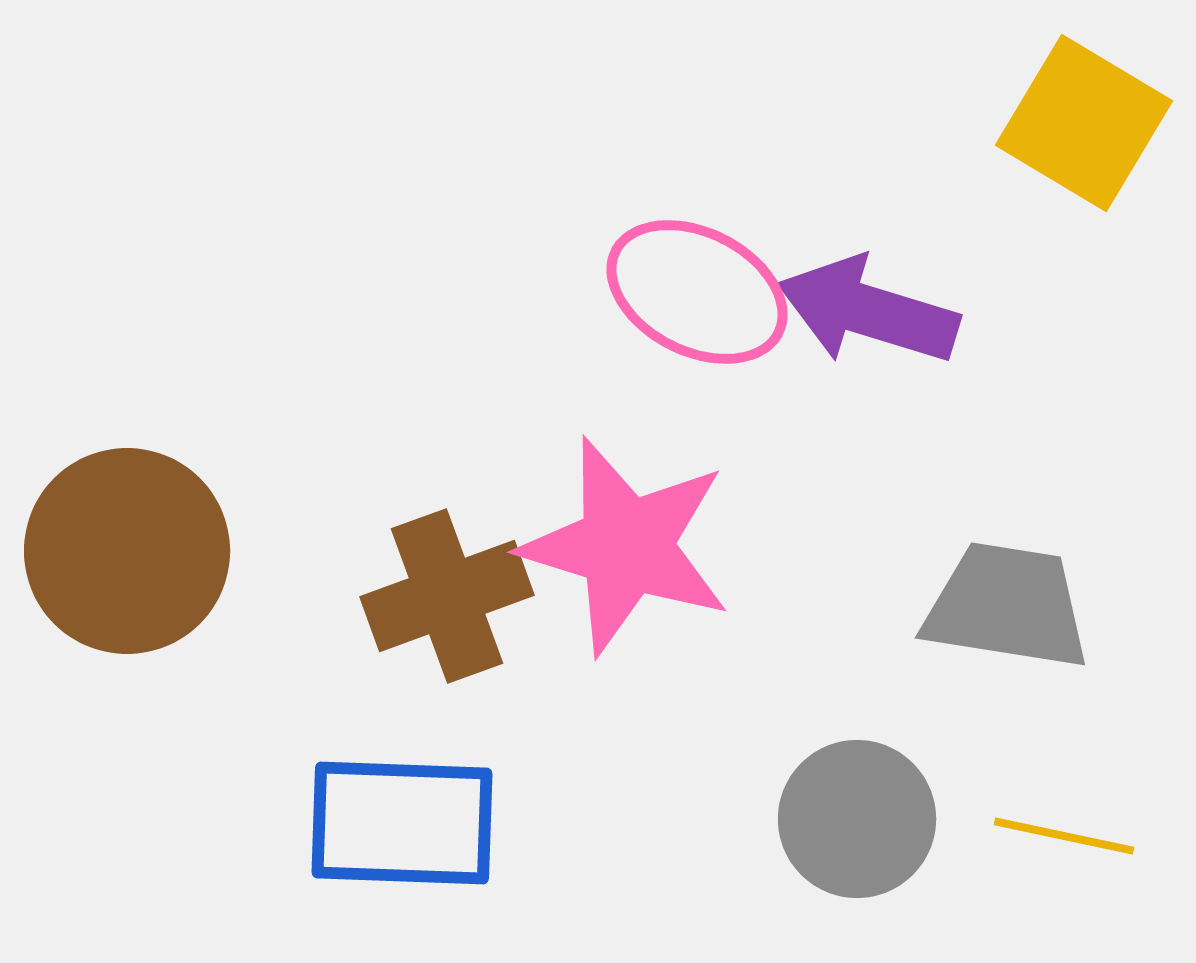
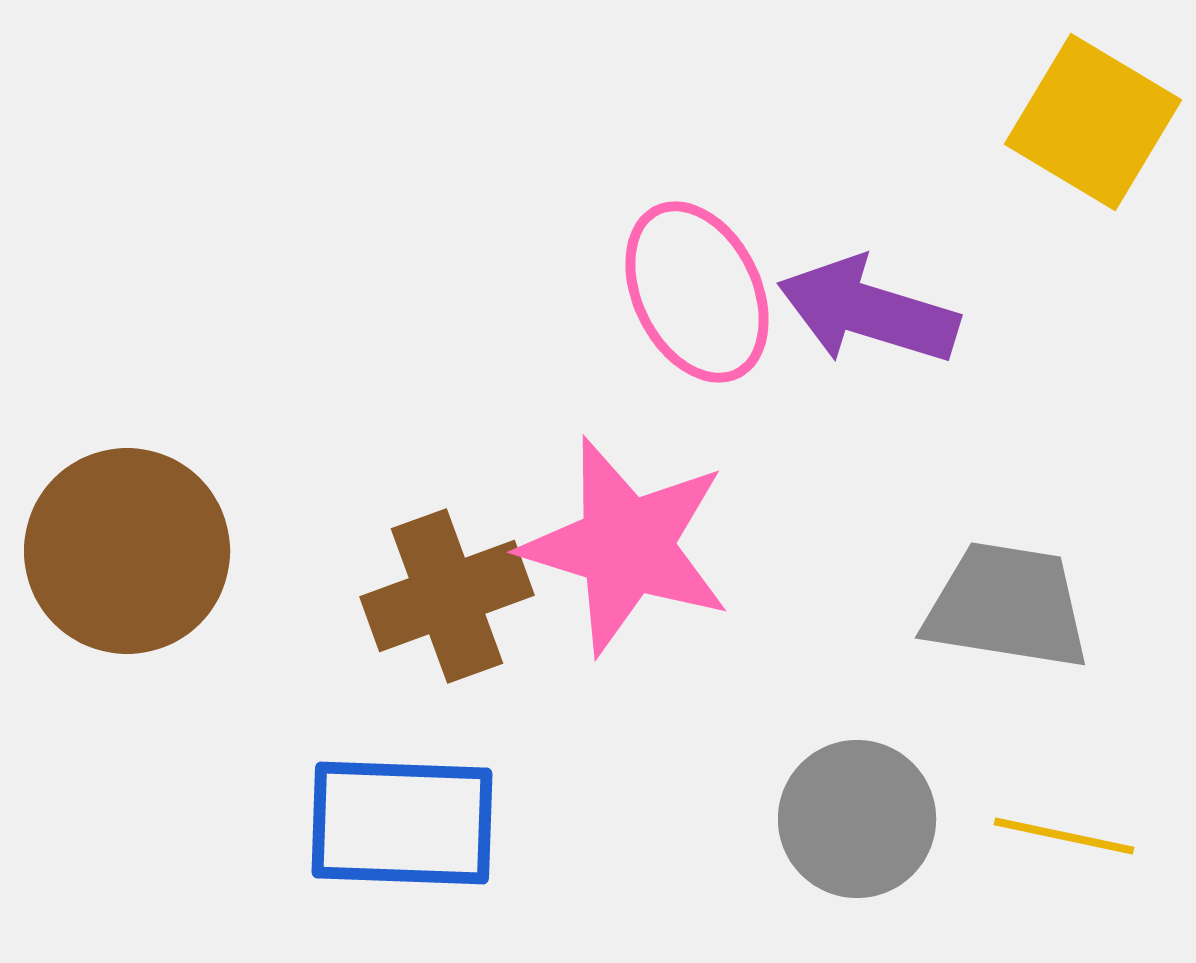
yellow square: moved 9 px right, 1 px up
pink ellipse: rotated 37 degrees clockwise
